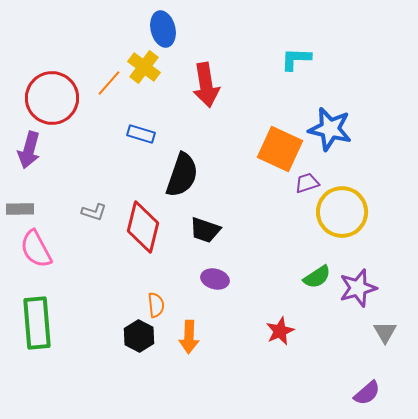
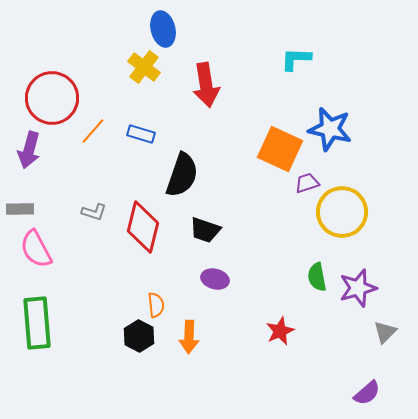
orange line: moved 16 px left, 48 px down
green semicircle: rotated 112 degrees clockwise
gray triangle: rotated 15 degrees clockwise
